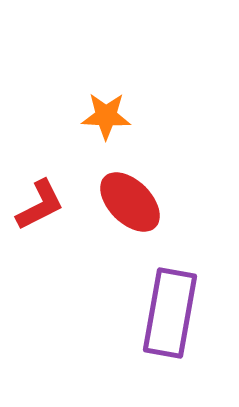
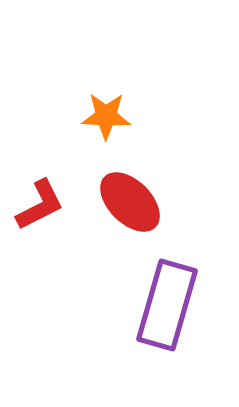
purple rectangle: moved 3 px left, 8 px up; rotated 6 degrees clockwise
